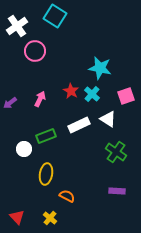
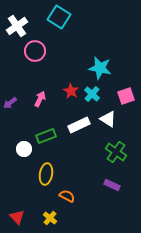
cyan square: moved 4 px right, 1 px down
purple rectangle: moved 5 px left, 6 px up; rotated 21 degrees clockwise
